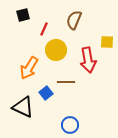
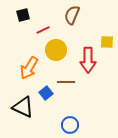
brown semicircle: moved 2 px left, 5 px up
red line: moved 1 px left, 1 px down; rotated 40 degrees clockwise
red arrow: rotated 10 degrees clockwise
